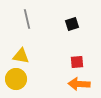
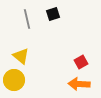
black square: moved 19 px left, 10 px up
yellow triangle: rotated 30 degrees clockwise
red square: moved 4 px right; rotated 24 degrees counterclockwise
yellow circle: moved 2 px left, 1 px down
